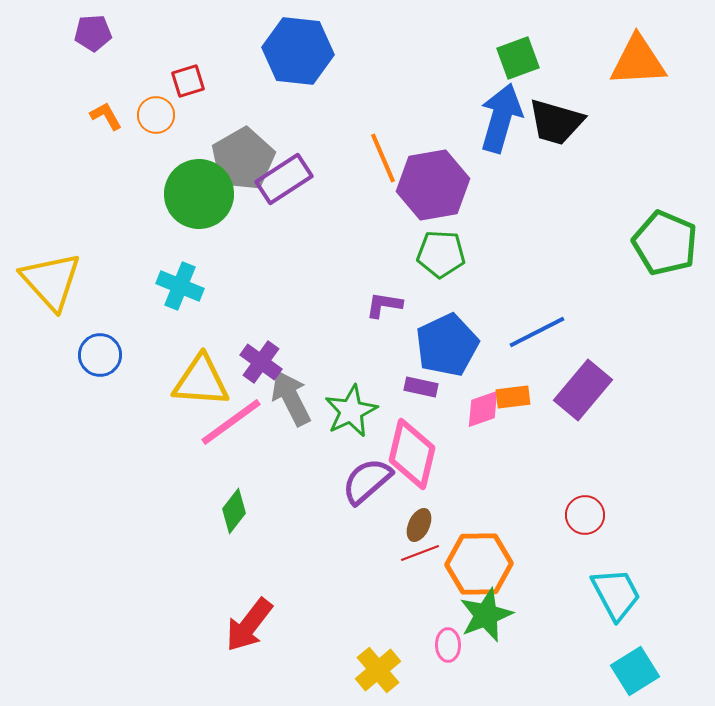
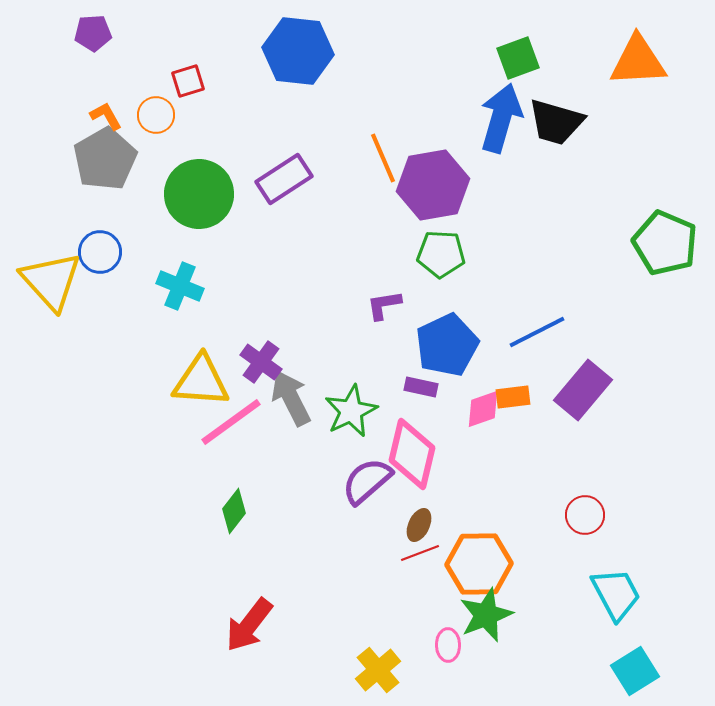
gray pentagon at (243, 159): moved 138 px left
purple L-shape at (384, 305): rotated 18 degrees counterclockwise
blue circle at (100, 355): moved 103 px up
